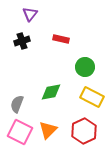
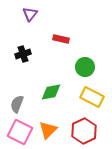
black cross: moved 1 px right, 13 px down
